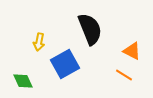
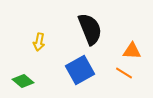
orange triangle: rotated 24 degrees counterclockwise
blue square: moved 15 px right, 6 px down
orange line: moved 2 px up
green diamond: rotated 25 degrees counterclockwise
